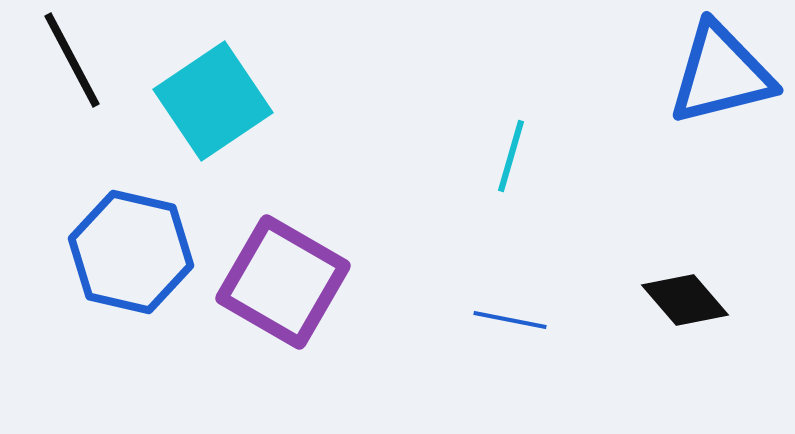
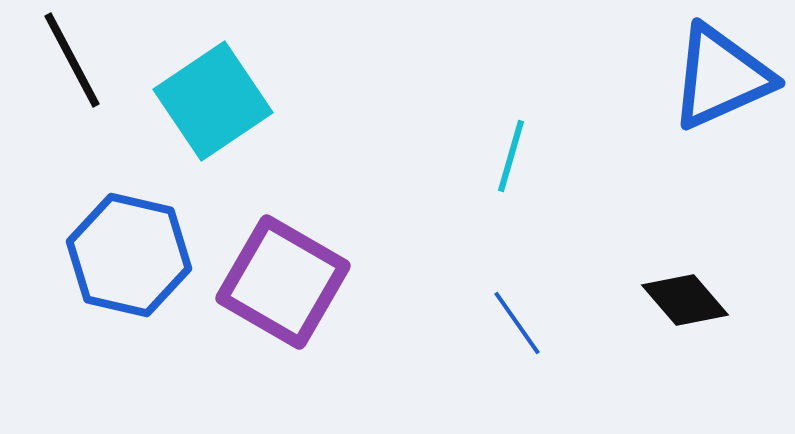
blue triangle: moved 3 px down; rotated 10 degrees counterclockwise
blue hexagon: moved 2 px left, 3 px down
blue line: moved 7 px right, 3 px down; rotated 44 degrees clockwise
